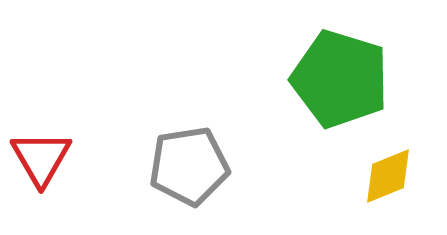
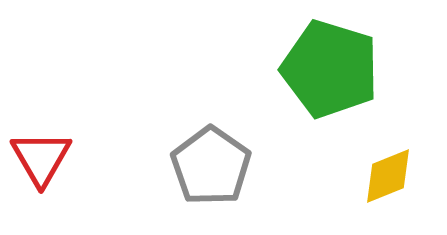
green pentagon: moved 10 px left, 10 px up
gray pentagon: moved 22 px right; rotated 28 degrees counterclockwise
